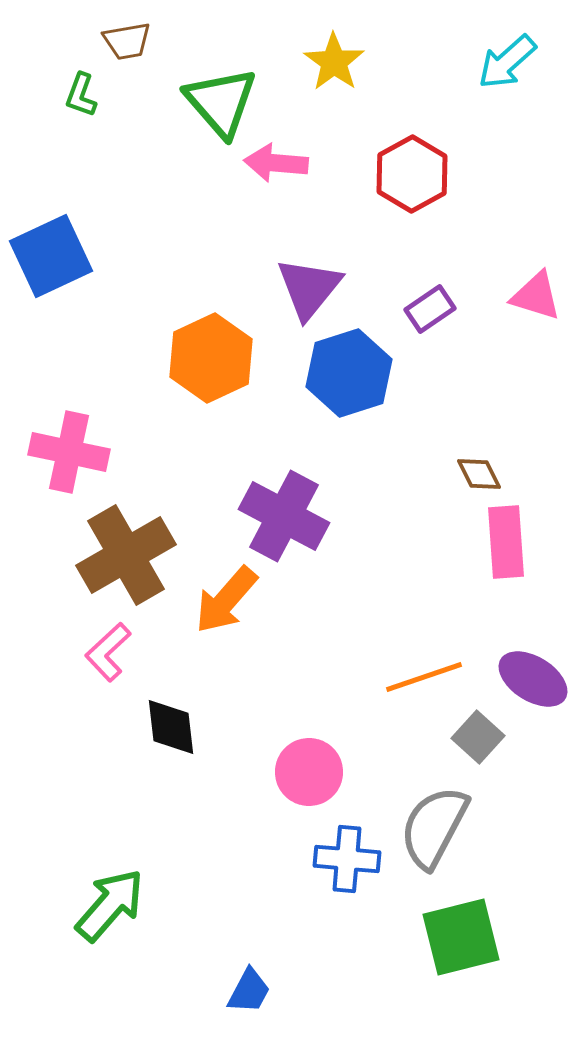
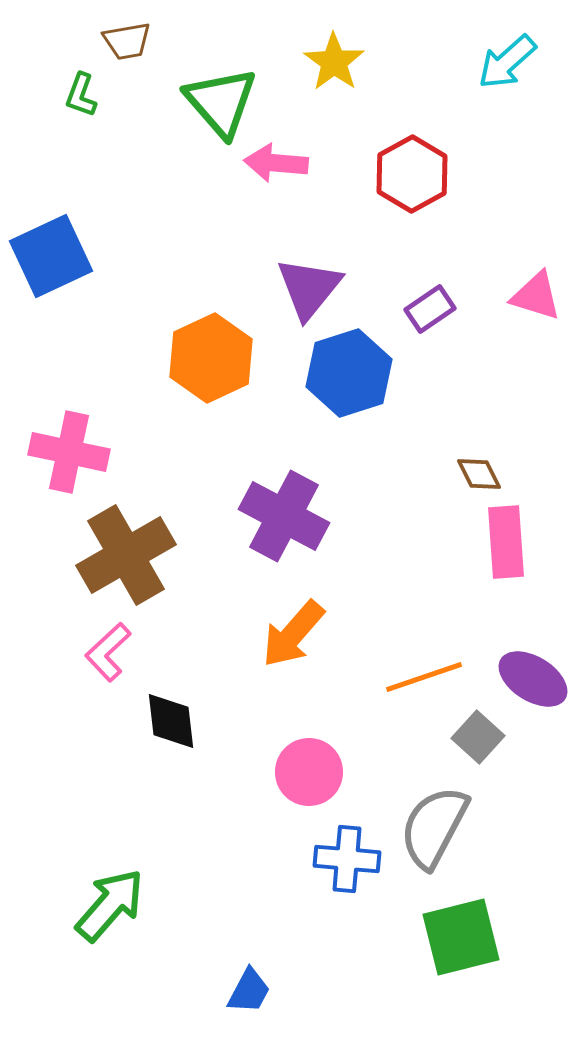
orange arrow: moved 67 px right, 34 px down
black diamond: moved 6 px up
